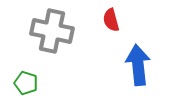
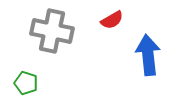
red semicircle: moved 1 px right; rotated 105 degrees counterclockwise
blue arrow: moved 10 px right, 10 px up
